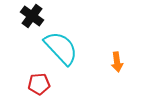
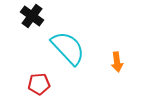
cyan semicircle: moved 7 px right
